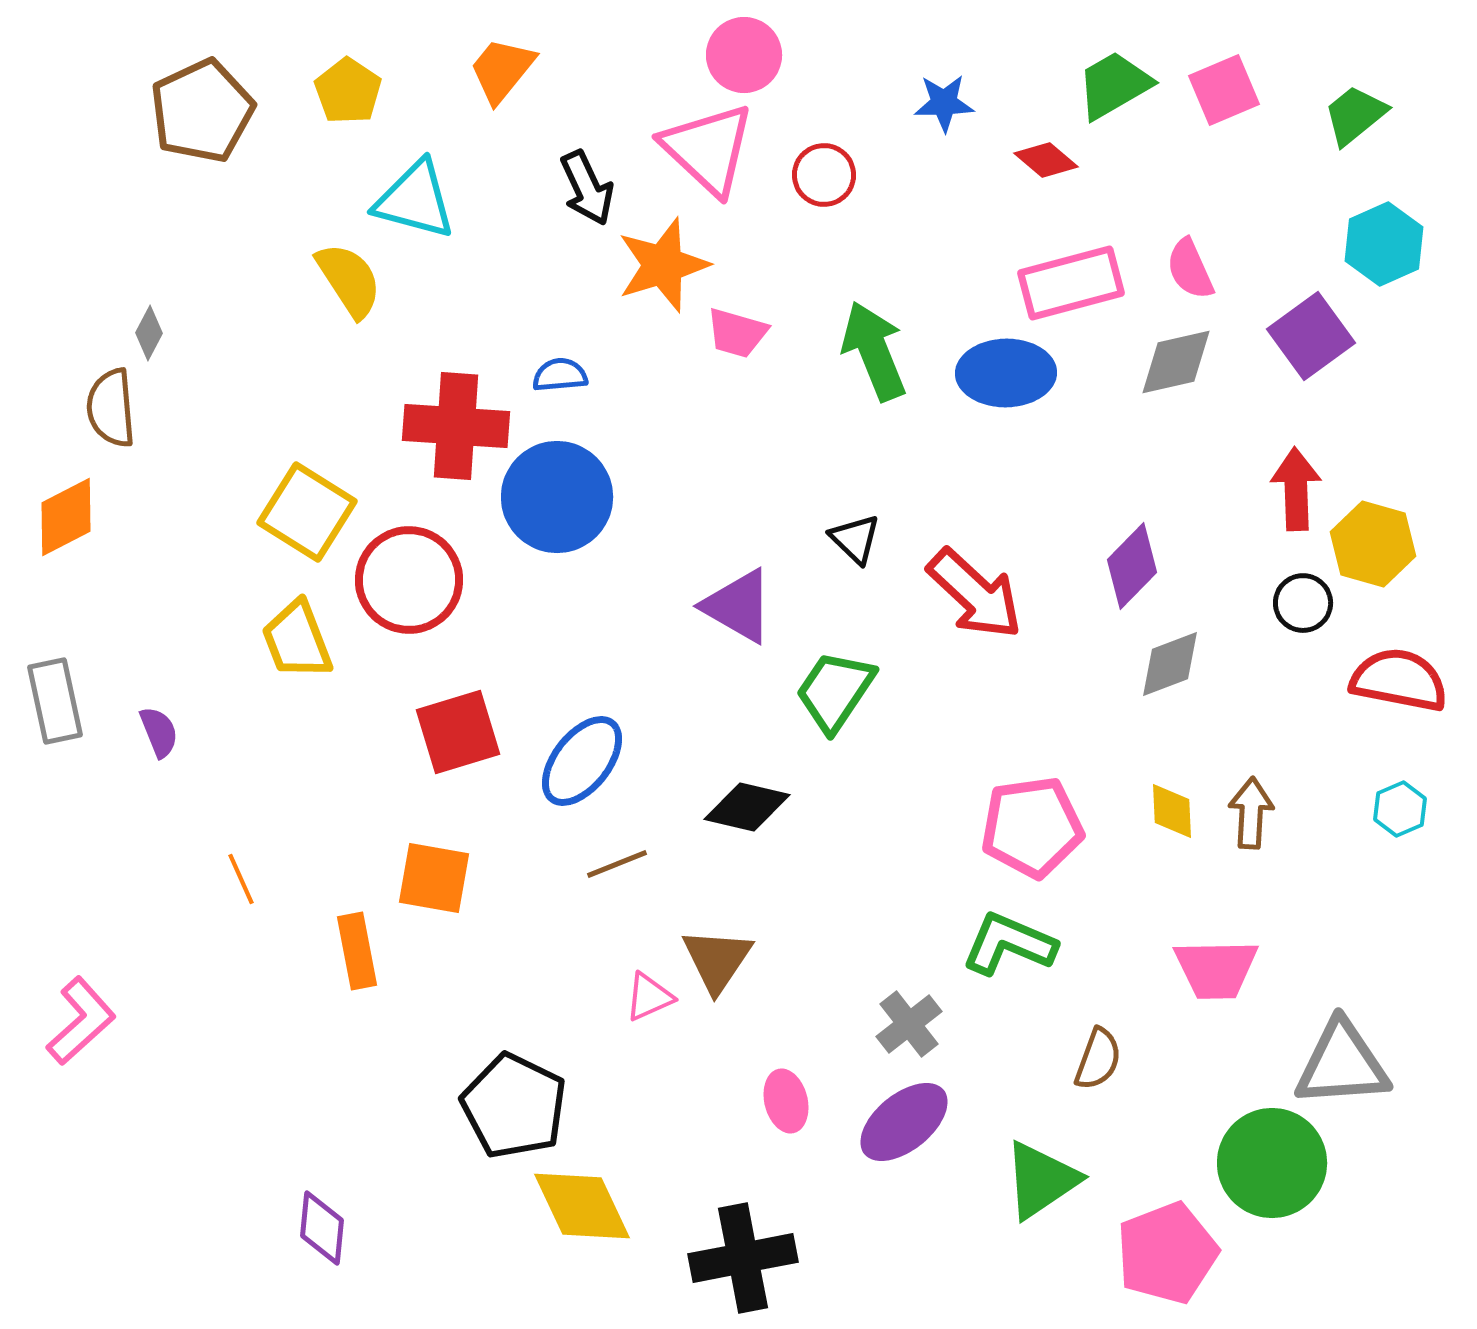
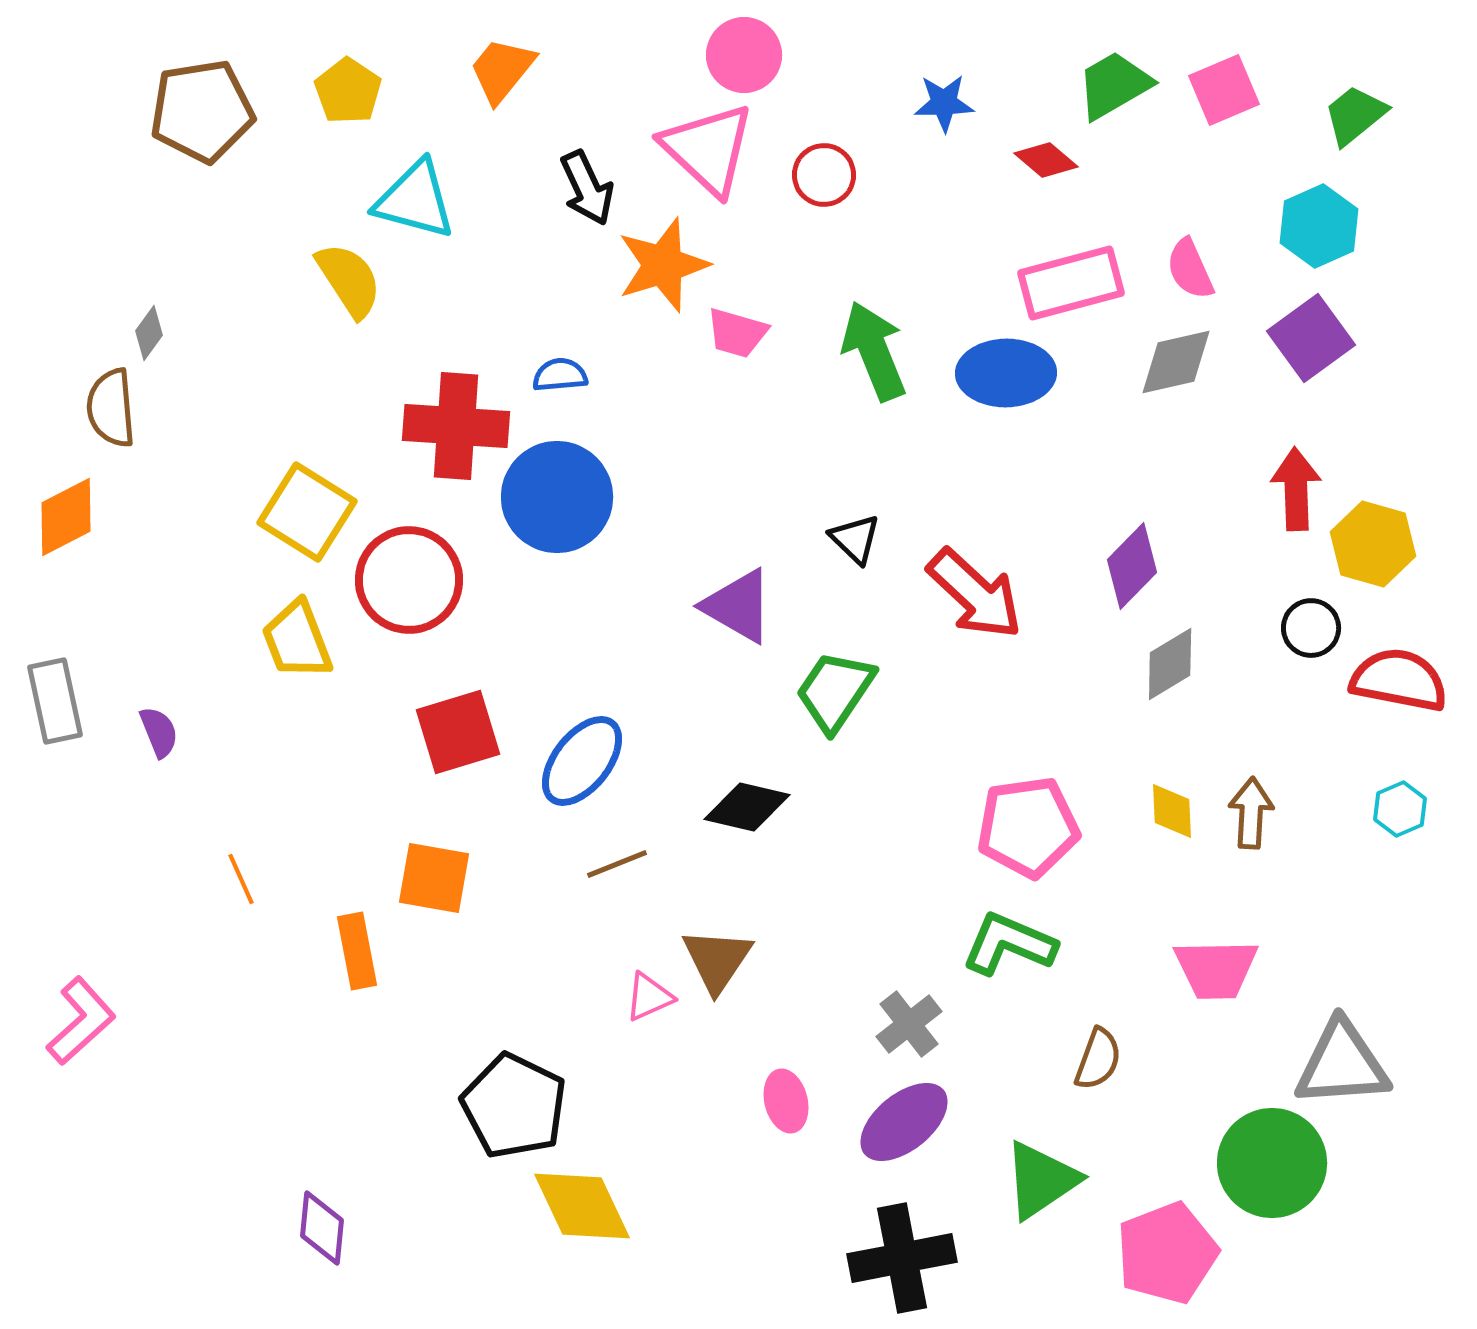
brown pentagon at (202, 111): rotated 16 degrees clockwise
cyan hexagon at (1384, 244): moved 65 px left, 18 px up
gray diamond at (149, 333): rotated 8 degrees clockwise
purple square at (1311, 336): moved 2 px down
black circle at (1303, 603): moved 8 px right, 25 px down
gray diamond at (1170, 664): rotated 10 degrees counterclockwise
pink pentagon at (1032, 827): moved 4 px left
black cross at (743, 1258): moved 159 px right
